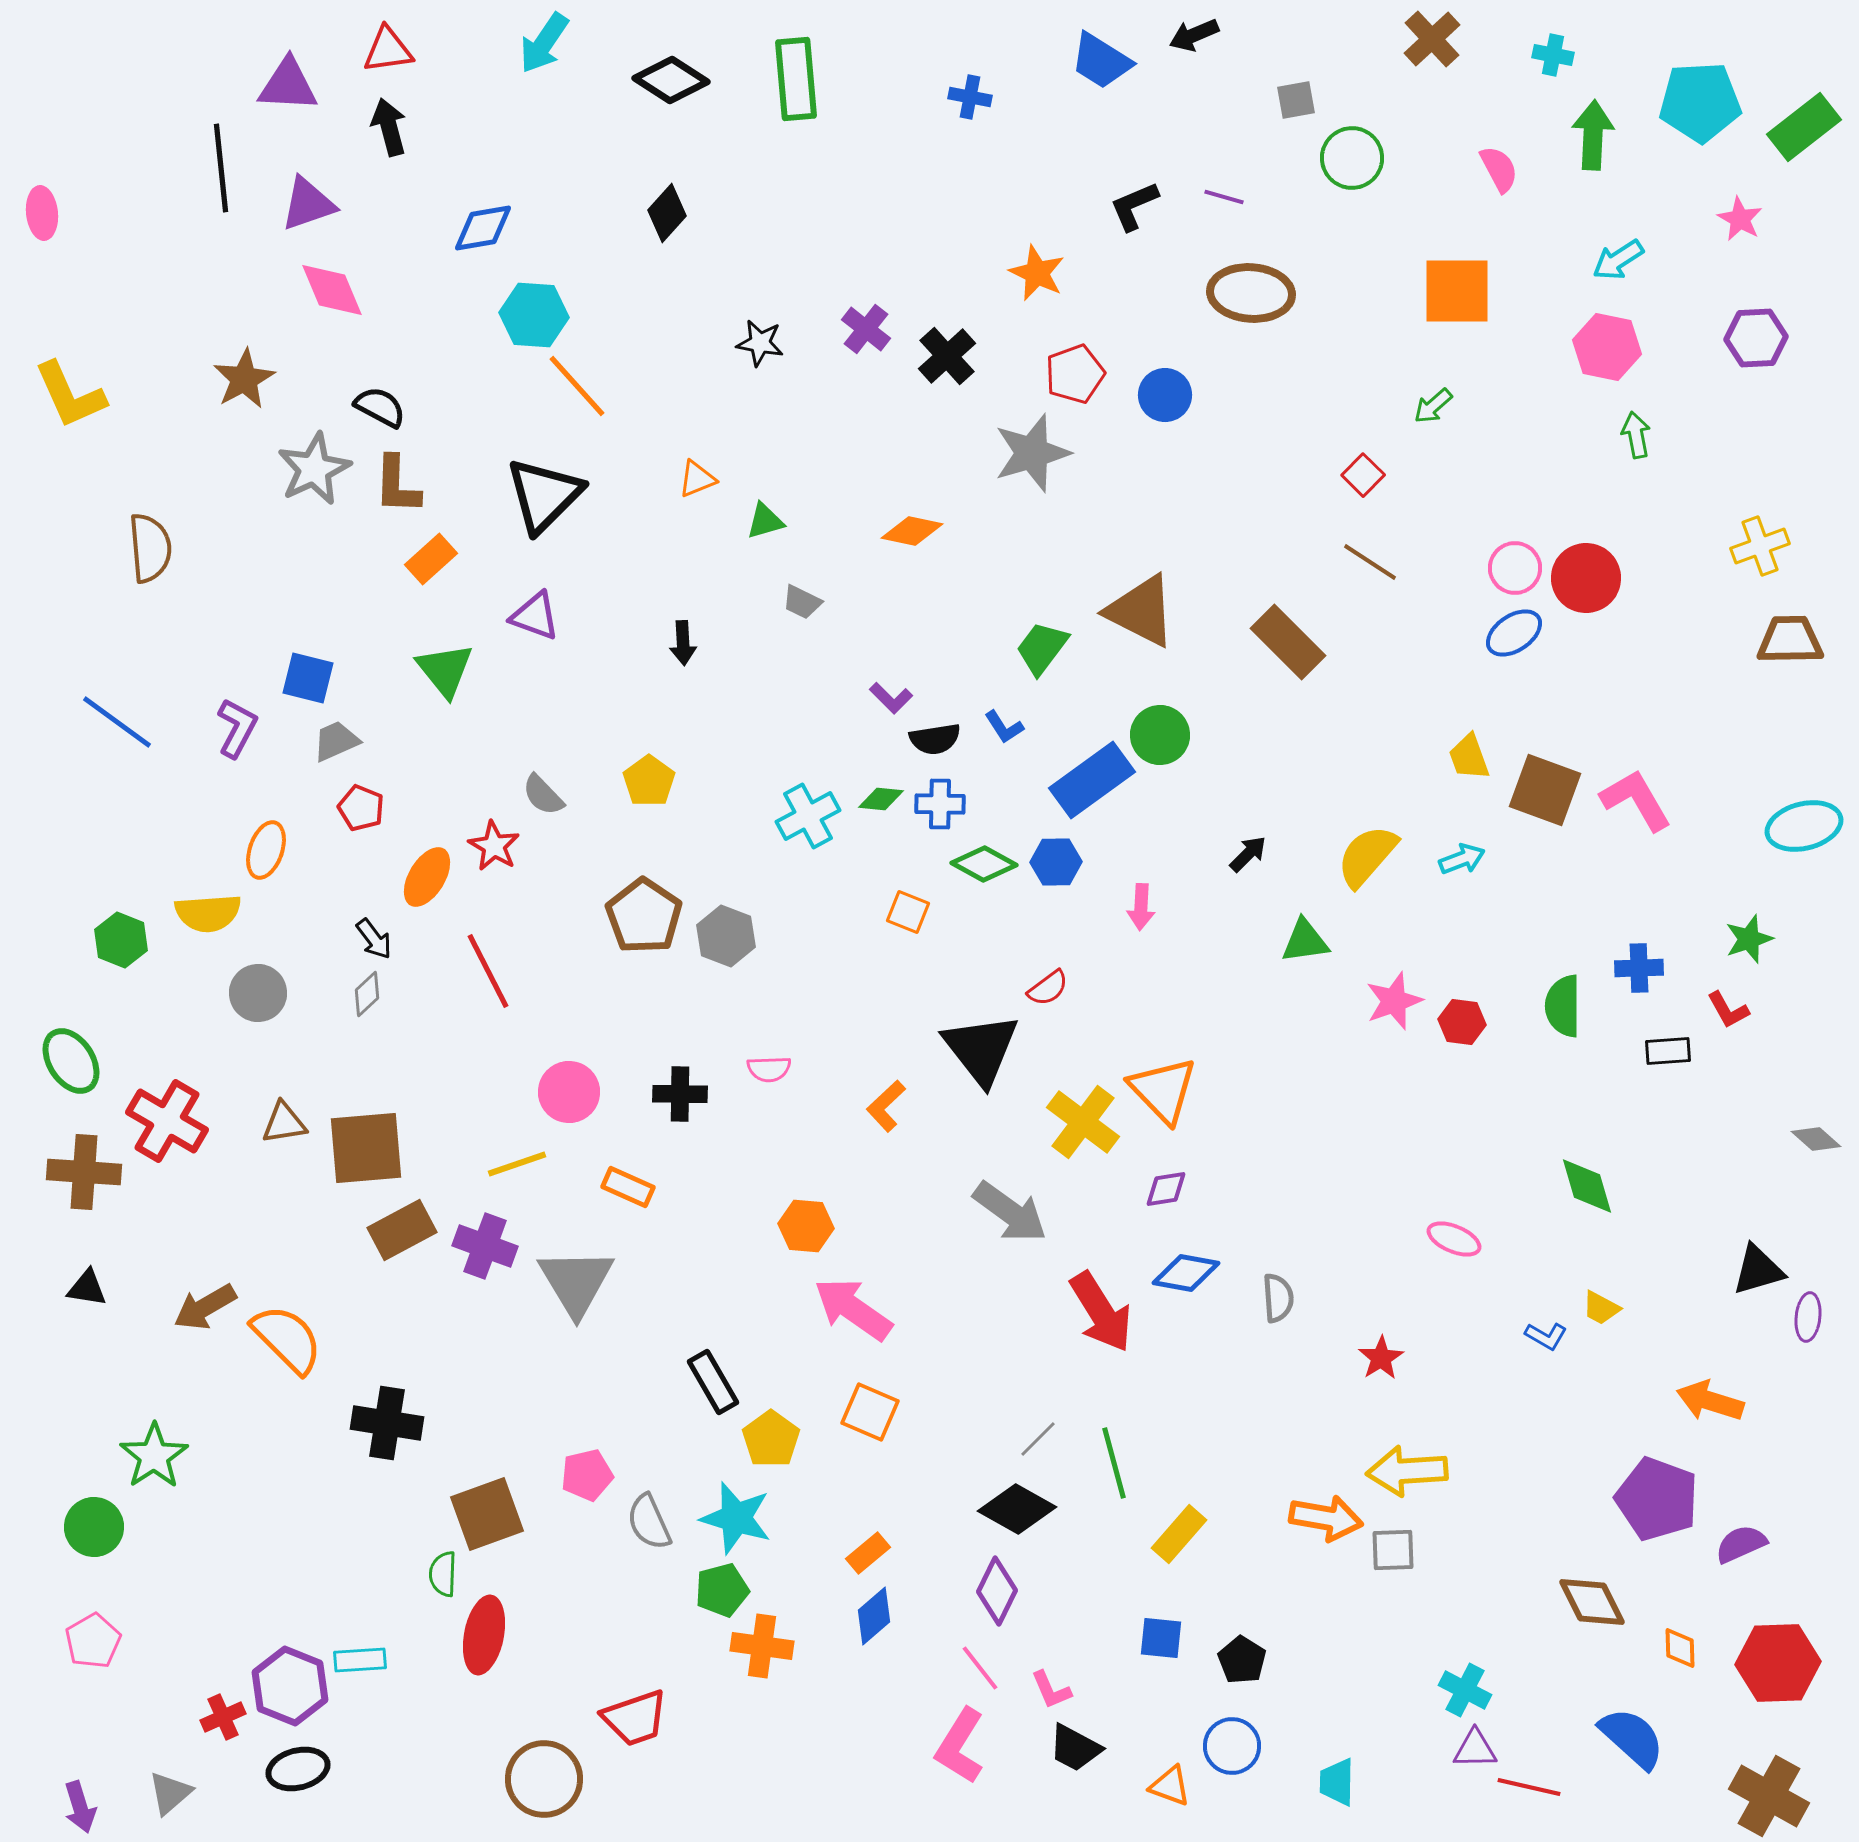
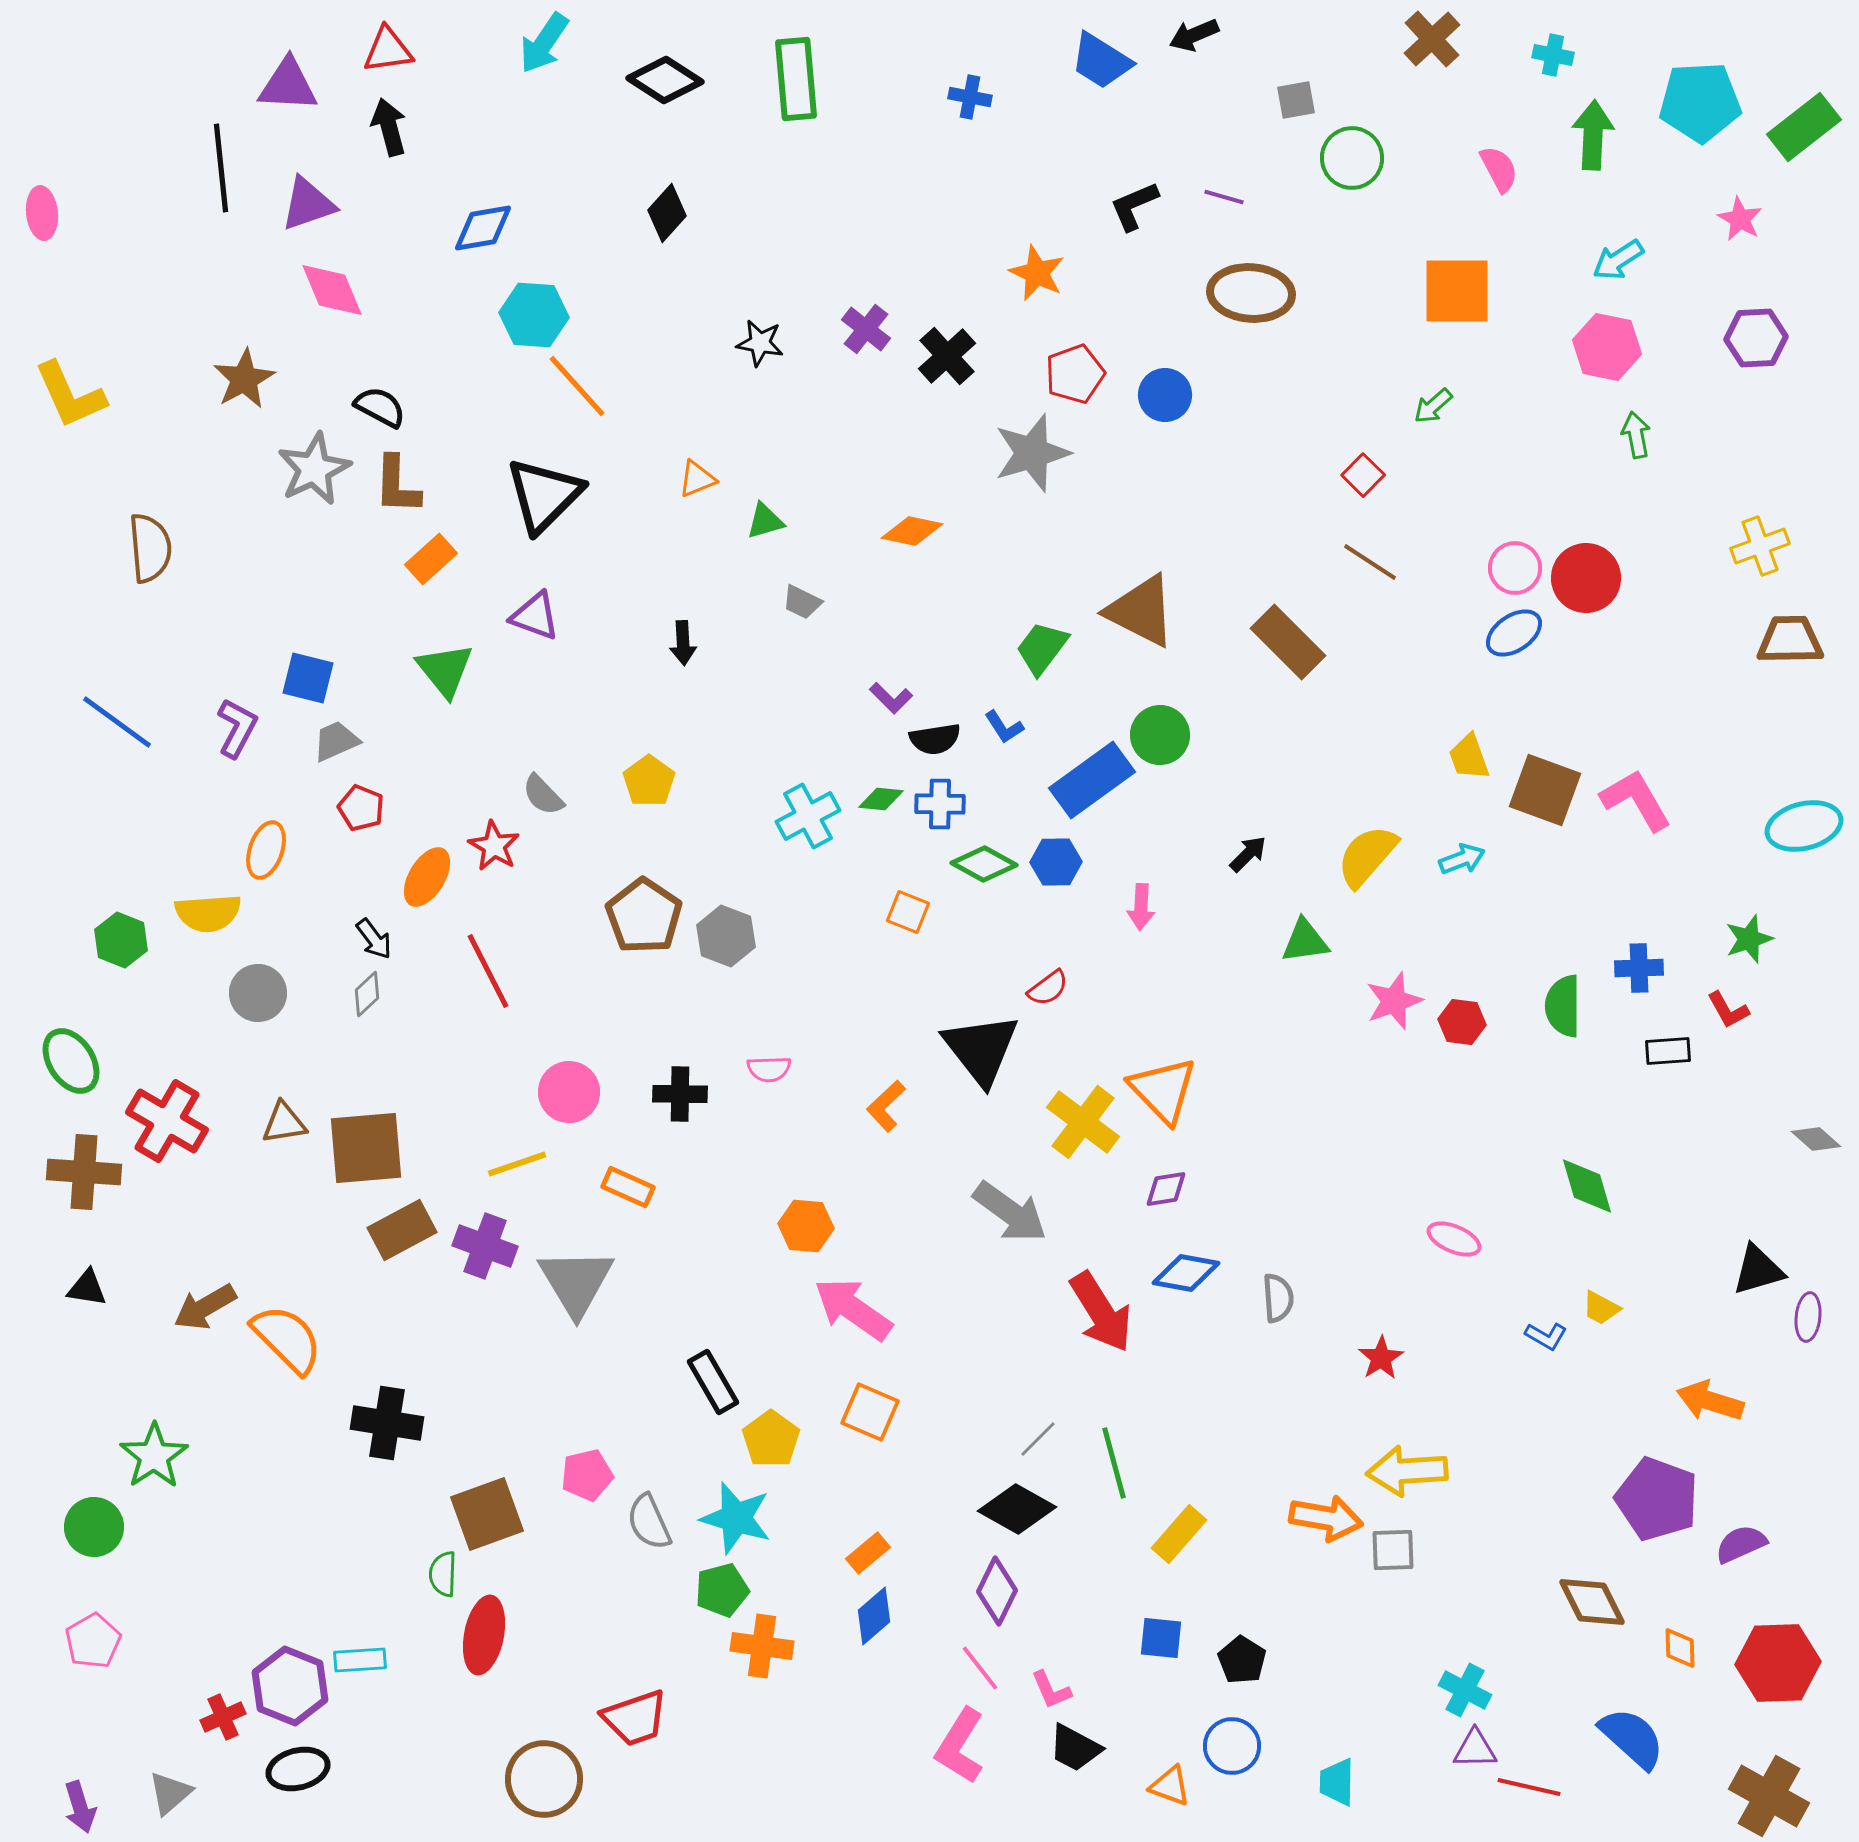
black diamond at (671, 80): moved 6 px left
